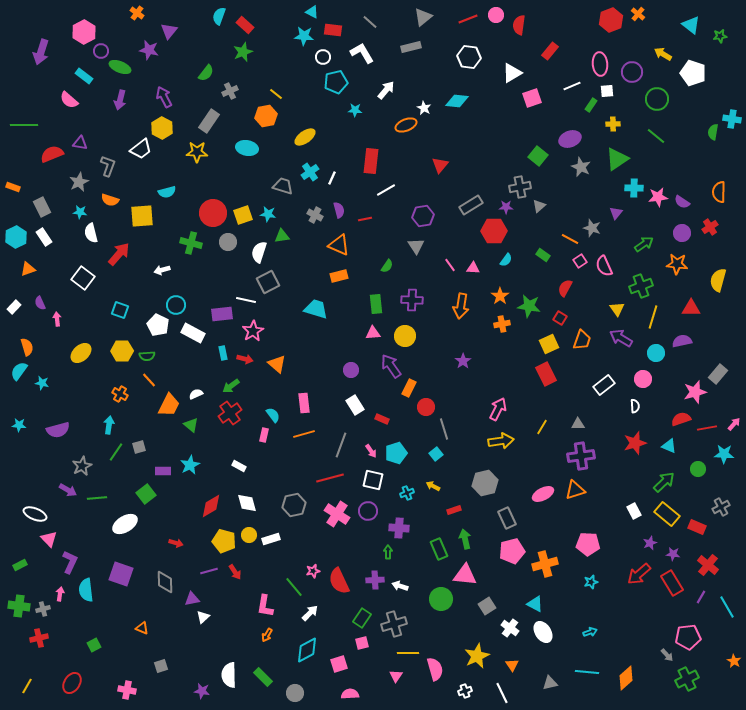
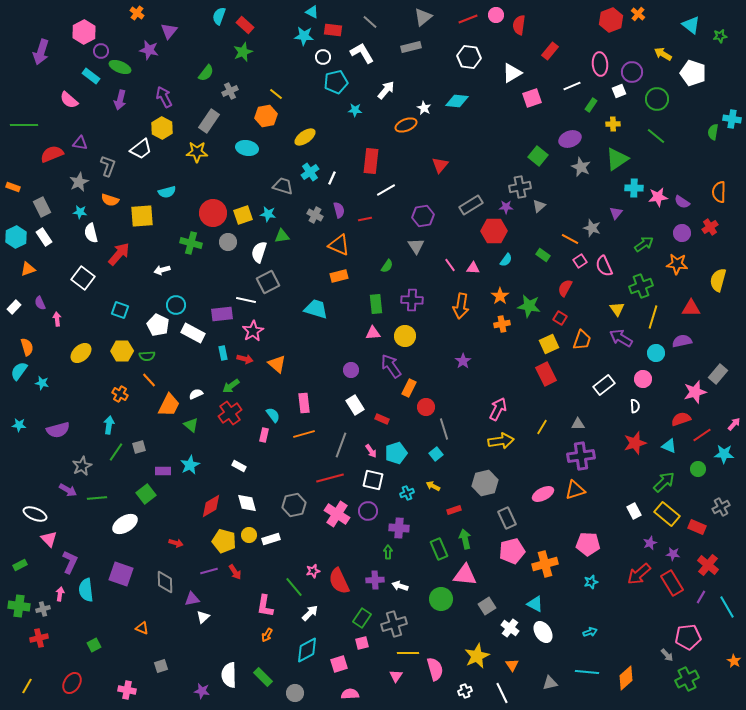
cyan rectangle at (84, 76): moved 7 px right
white square at (607, 91): moved 12 px right; rotated 16 degrees counterclockwise
red line at (707, 428): moved 5 px left, 7 px down; rotated 24 degrees counterclockwise
